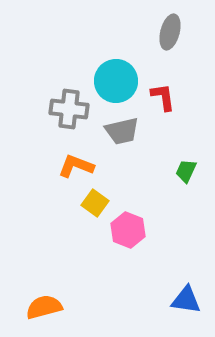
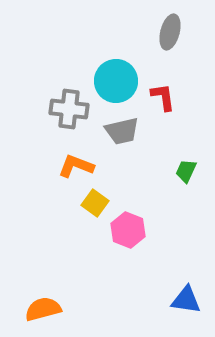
orange semicircle: moved 1 px left, 2 px down
